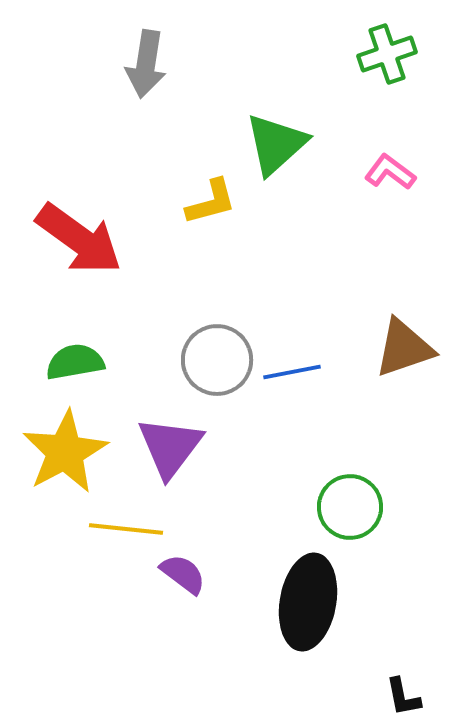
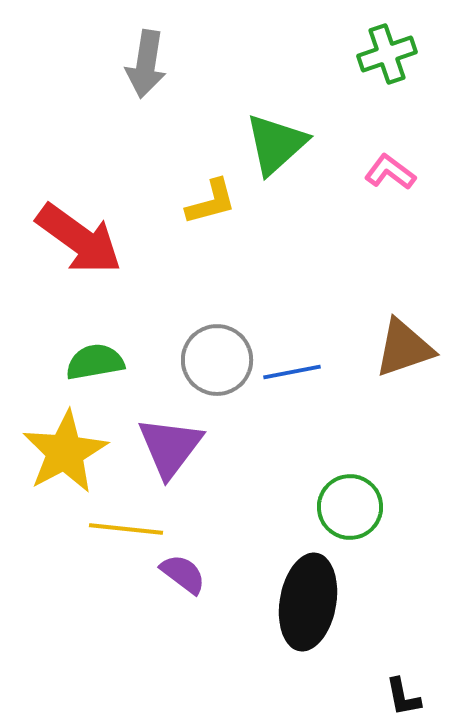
green semicircle: moved 20 px right
